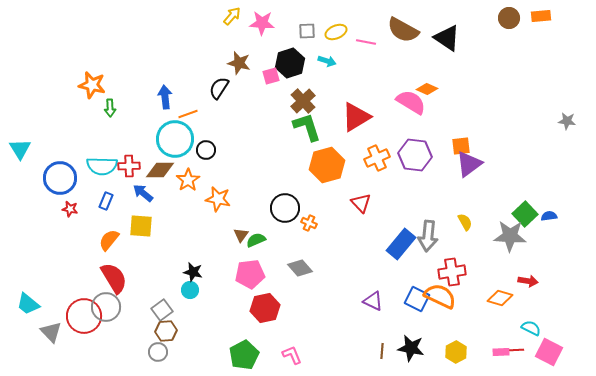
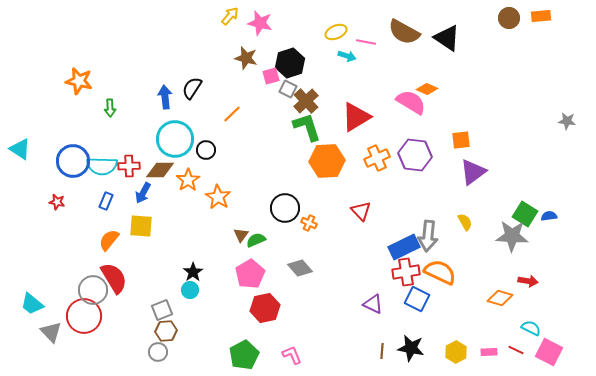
yellow arrow at (232, 16): moved 2 px left
pink star at (262, 23): moved 2 px left; rotated 10 degrees clockwise
brown semicircle at (403, 30): moved 1 px right, 2 px down
gray square at (307, 31): moved 19 px left, 58 px down; rotated 30 degrees clockwise
cyan arrow at (327, 61): moved 20 px right, 5 px up
brown star at (239, 63): moved 7 px right, 5 px up
orange star at (92, 85): moved 13 px left, 4 px up
black semicircle at (219, 88): moved 27 px left
brown cross at (303, 101): moved 3 px right
orange line at (188, 114): moved 44 px right; rotated 24 degrees counterclockwise
orange square at (461, 146): moved 6 px up
cyan triangle at (20, 149): rotated 25 degrees counterclockwise
purple triangle at (469, 164): moved 4 px right, 8 px down
orange hexagon at (327, 165): moved 4 px up; rotated 12 degrees clockwise
blue circle at (60, 178): moved 13 px right, 17 px up
blue arrow at (143, 193): rotated 100 degrees counterclockwise
orange star at (218, 199): moved 2 px up; rotated 20 degrees clockwise
red triangle at (361, 203): moved 8 px down
red star at (70, 209): moved 13 px left, 7 px up
green square at (525, 214): rotated 15 degrees counterclockwise
gray star at (510, 236): moved 2 px right
blue rectangle at (401, 244): moved 3 px right, 3 px down; rotated 24 degrees clockwise
black star at (193, 272): rotated 24 degrees clockwise
red cross at (452, 272): moved 46 px left
pink pentagon at (250, 274): rotated 24 degrees counterclockwise
orange semicircle at (440, 296): moved 24 px up
purple triangle at (373, 301): moved 3 px down
cyan trapezoid at (28, 304): moved 4 px right
gray circle at (106, 307): moved 13 px left, 17 px up
gray square at (162, 310): rotated 15 degrees clockwise
red line at (516, 350): rotated 28 degrees clockwise
pink rectangle at (501, 352): moved 12 px left
